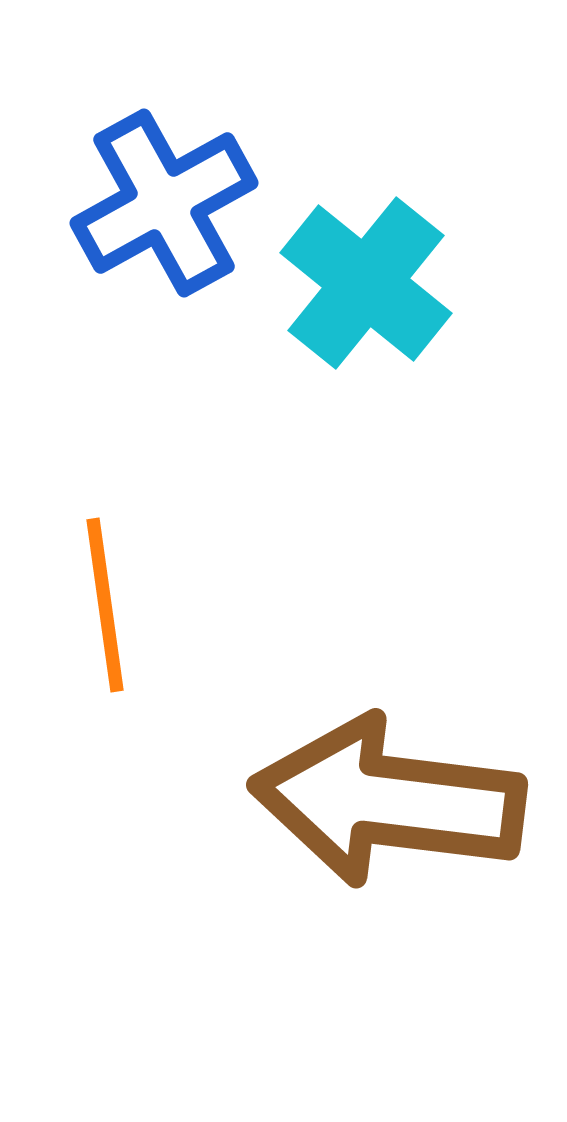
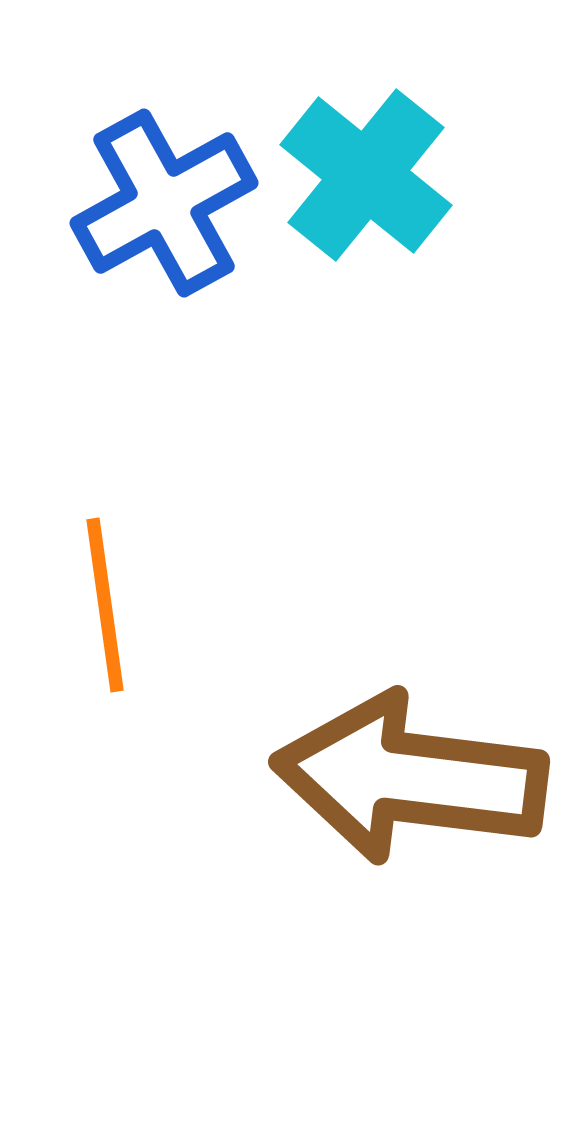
cyan cross: moved 108 px up
brown arrow: moved 22 px right, 23 px up
